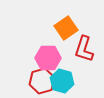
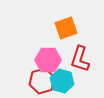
orange square: rotated 15 degrees clockwise
red L-shape: moved 4 px left, 10 px down
pink hexagon: moved 2 px down
